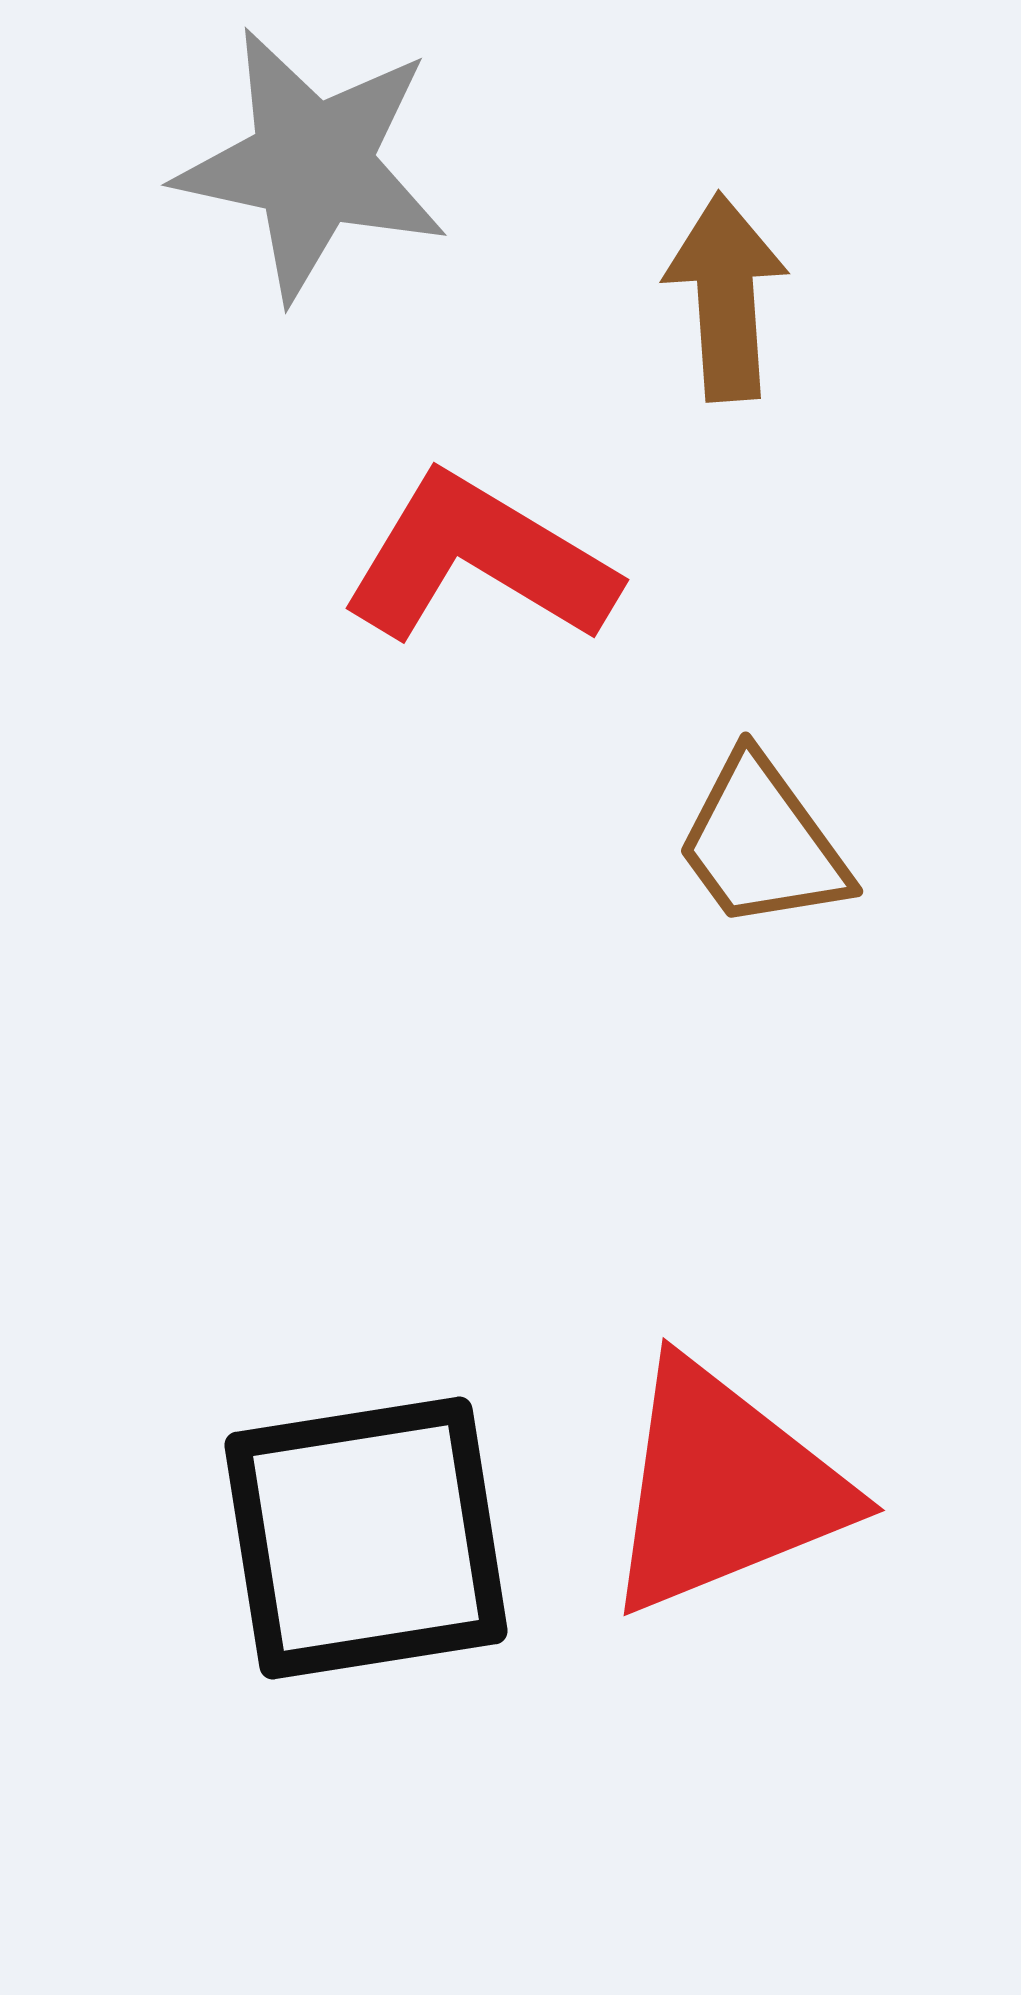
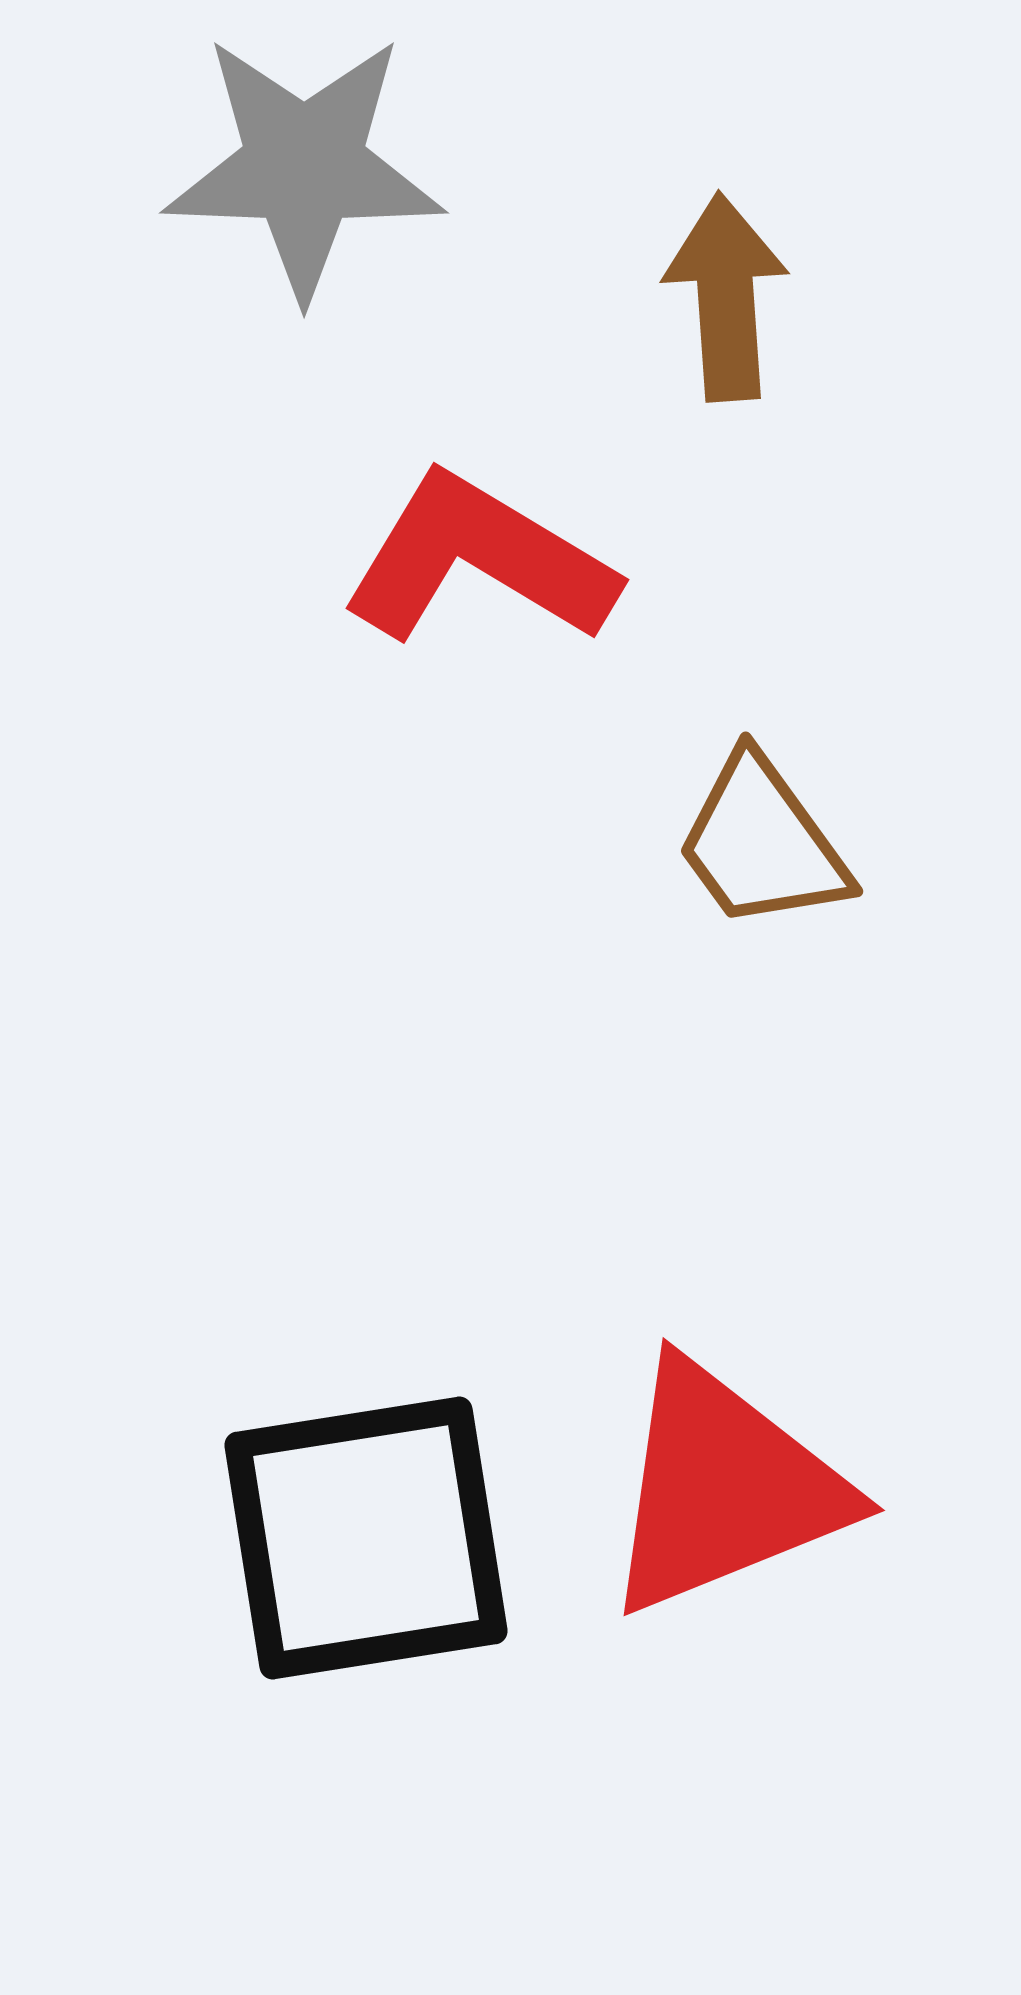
gray star: moved 8 px left, 2 px down; rotated 10 degrees counterclockwise
